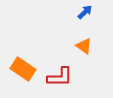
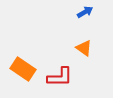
blue arrow: rotated 14 degrees clockwise
orange triangle: moved 2 px down
